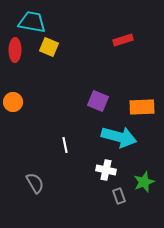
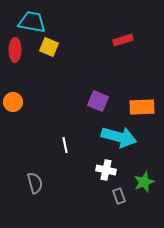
gray semicircle: rotated 15 degrees clockwise
